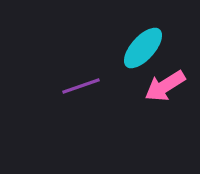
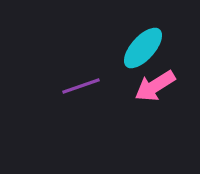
pink arrow: moved 10 px left
